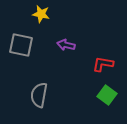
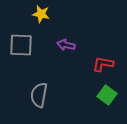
gray square: rotated 10 degrees counterclockwise
